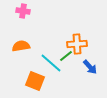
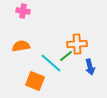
blue arrow: rotated 28 degrees clockwise
